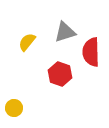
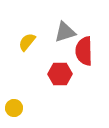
red semicircle: moved 7 px left, 1 px up
red hexagon: rotated 20 degrees counterclockwise
